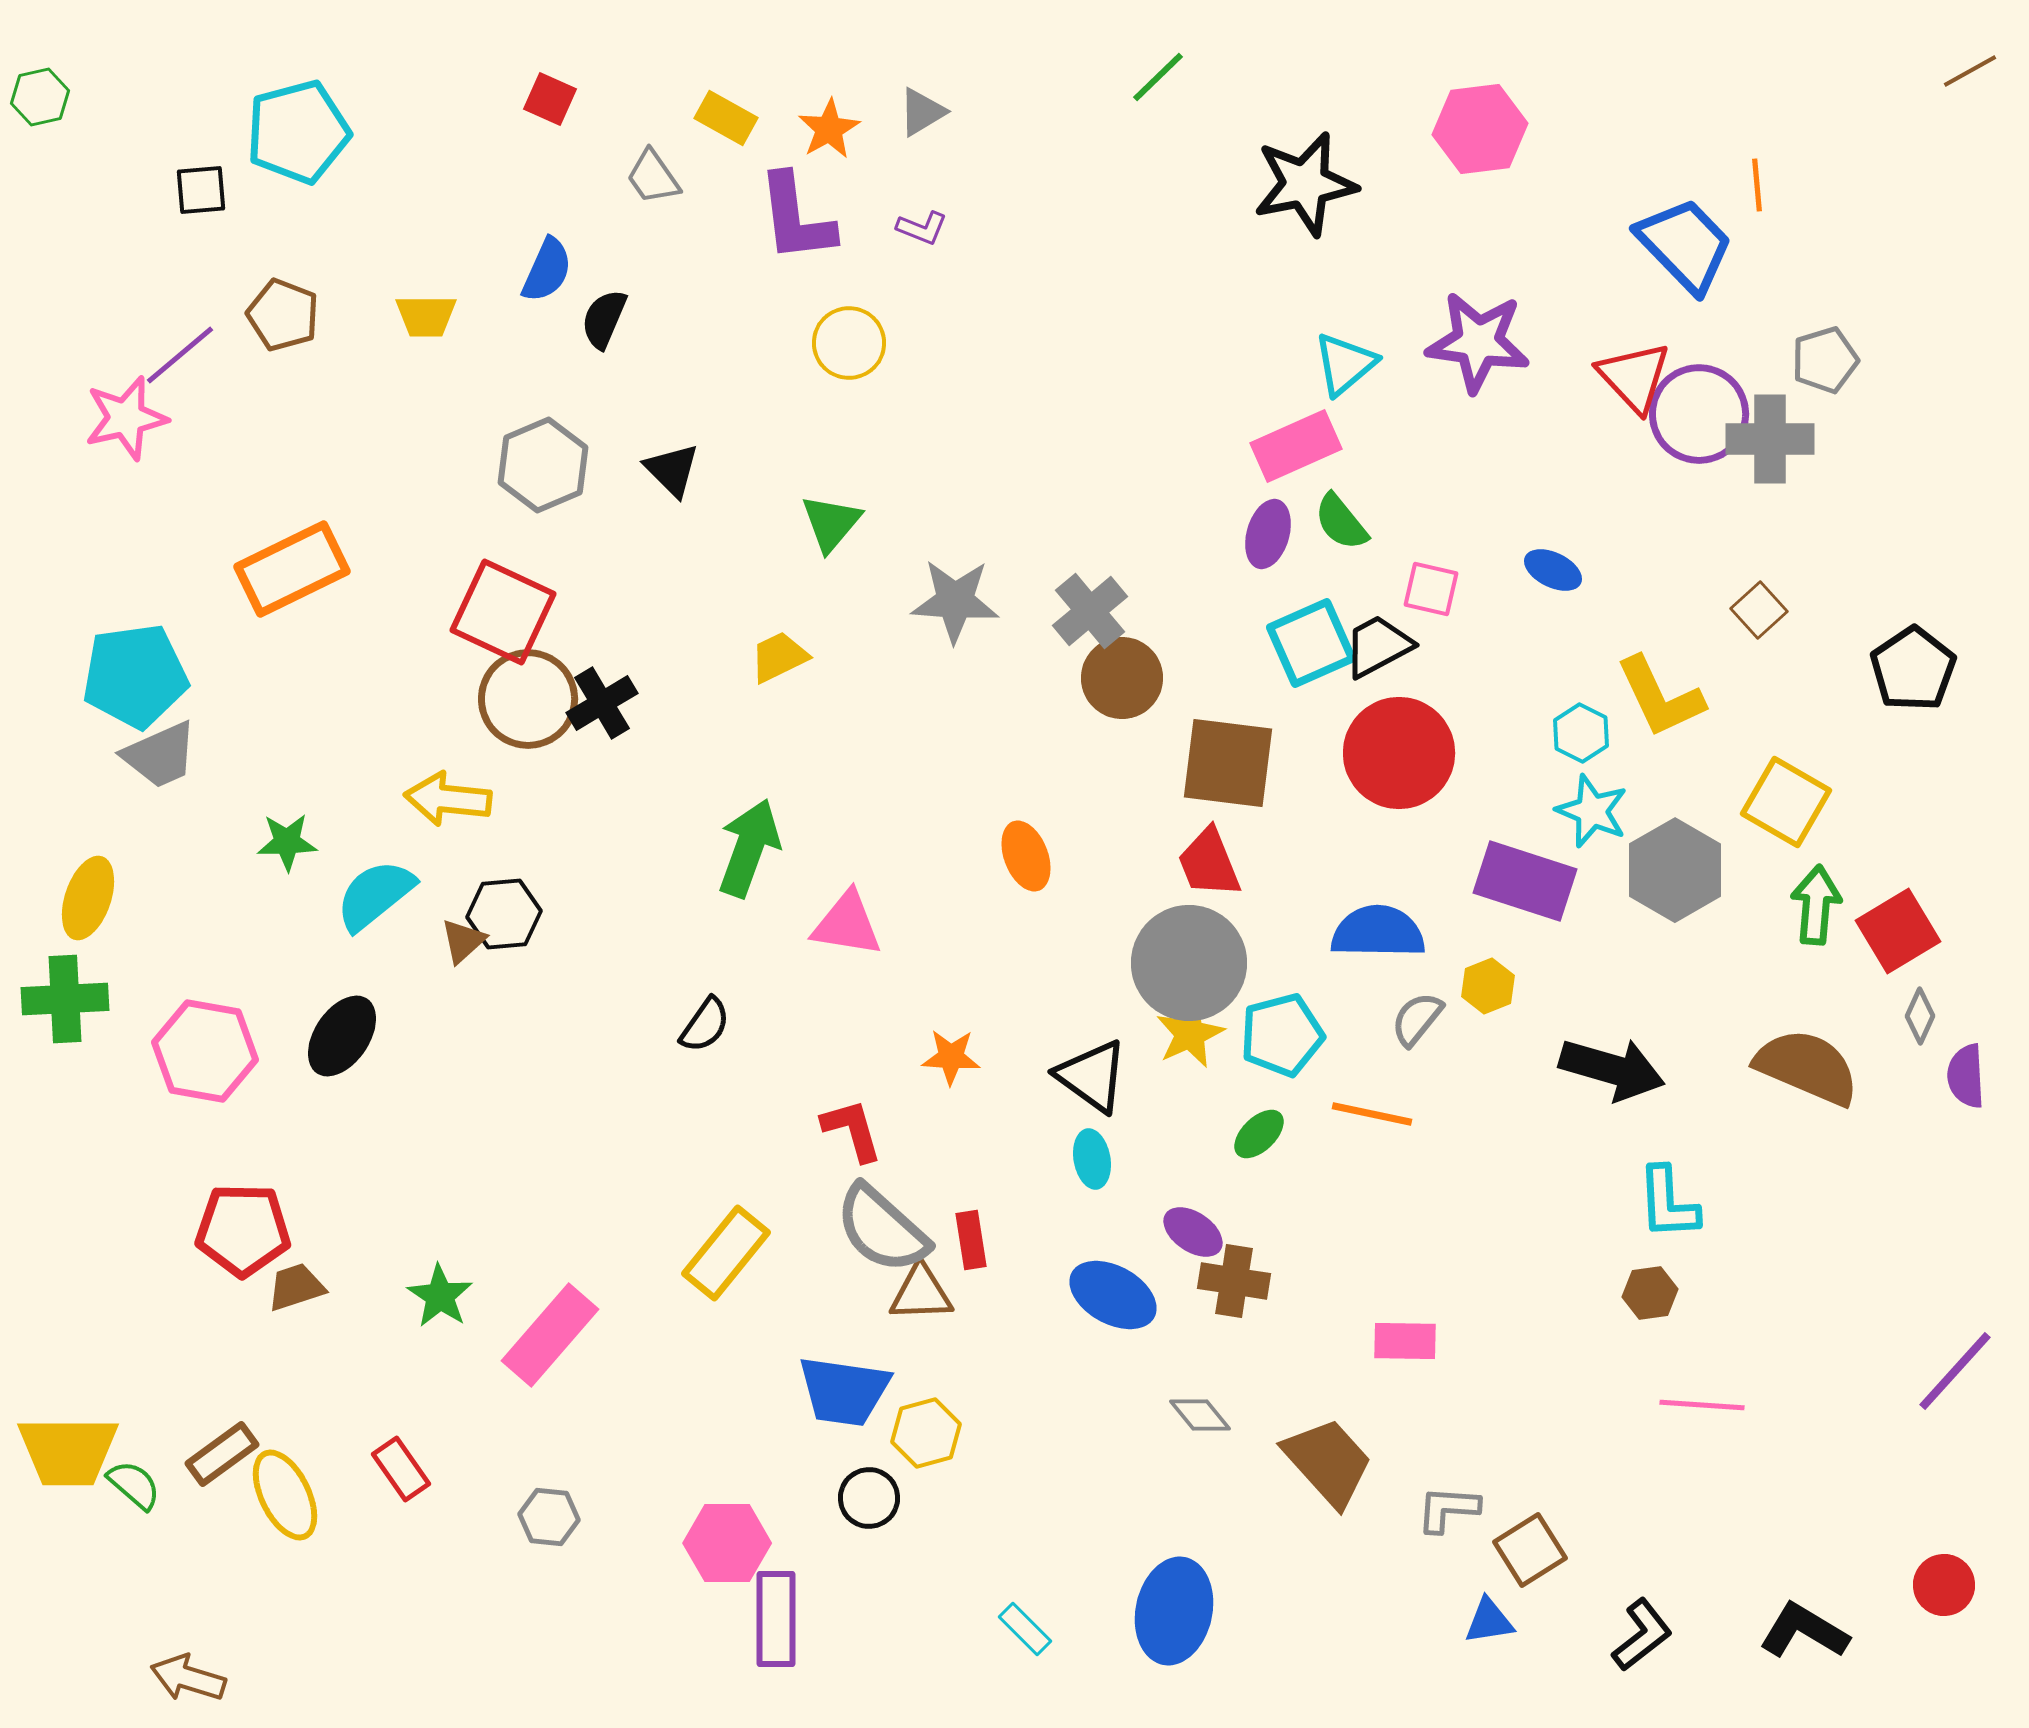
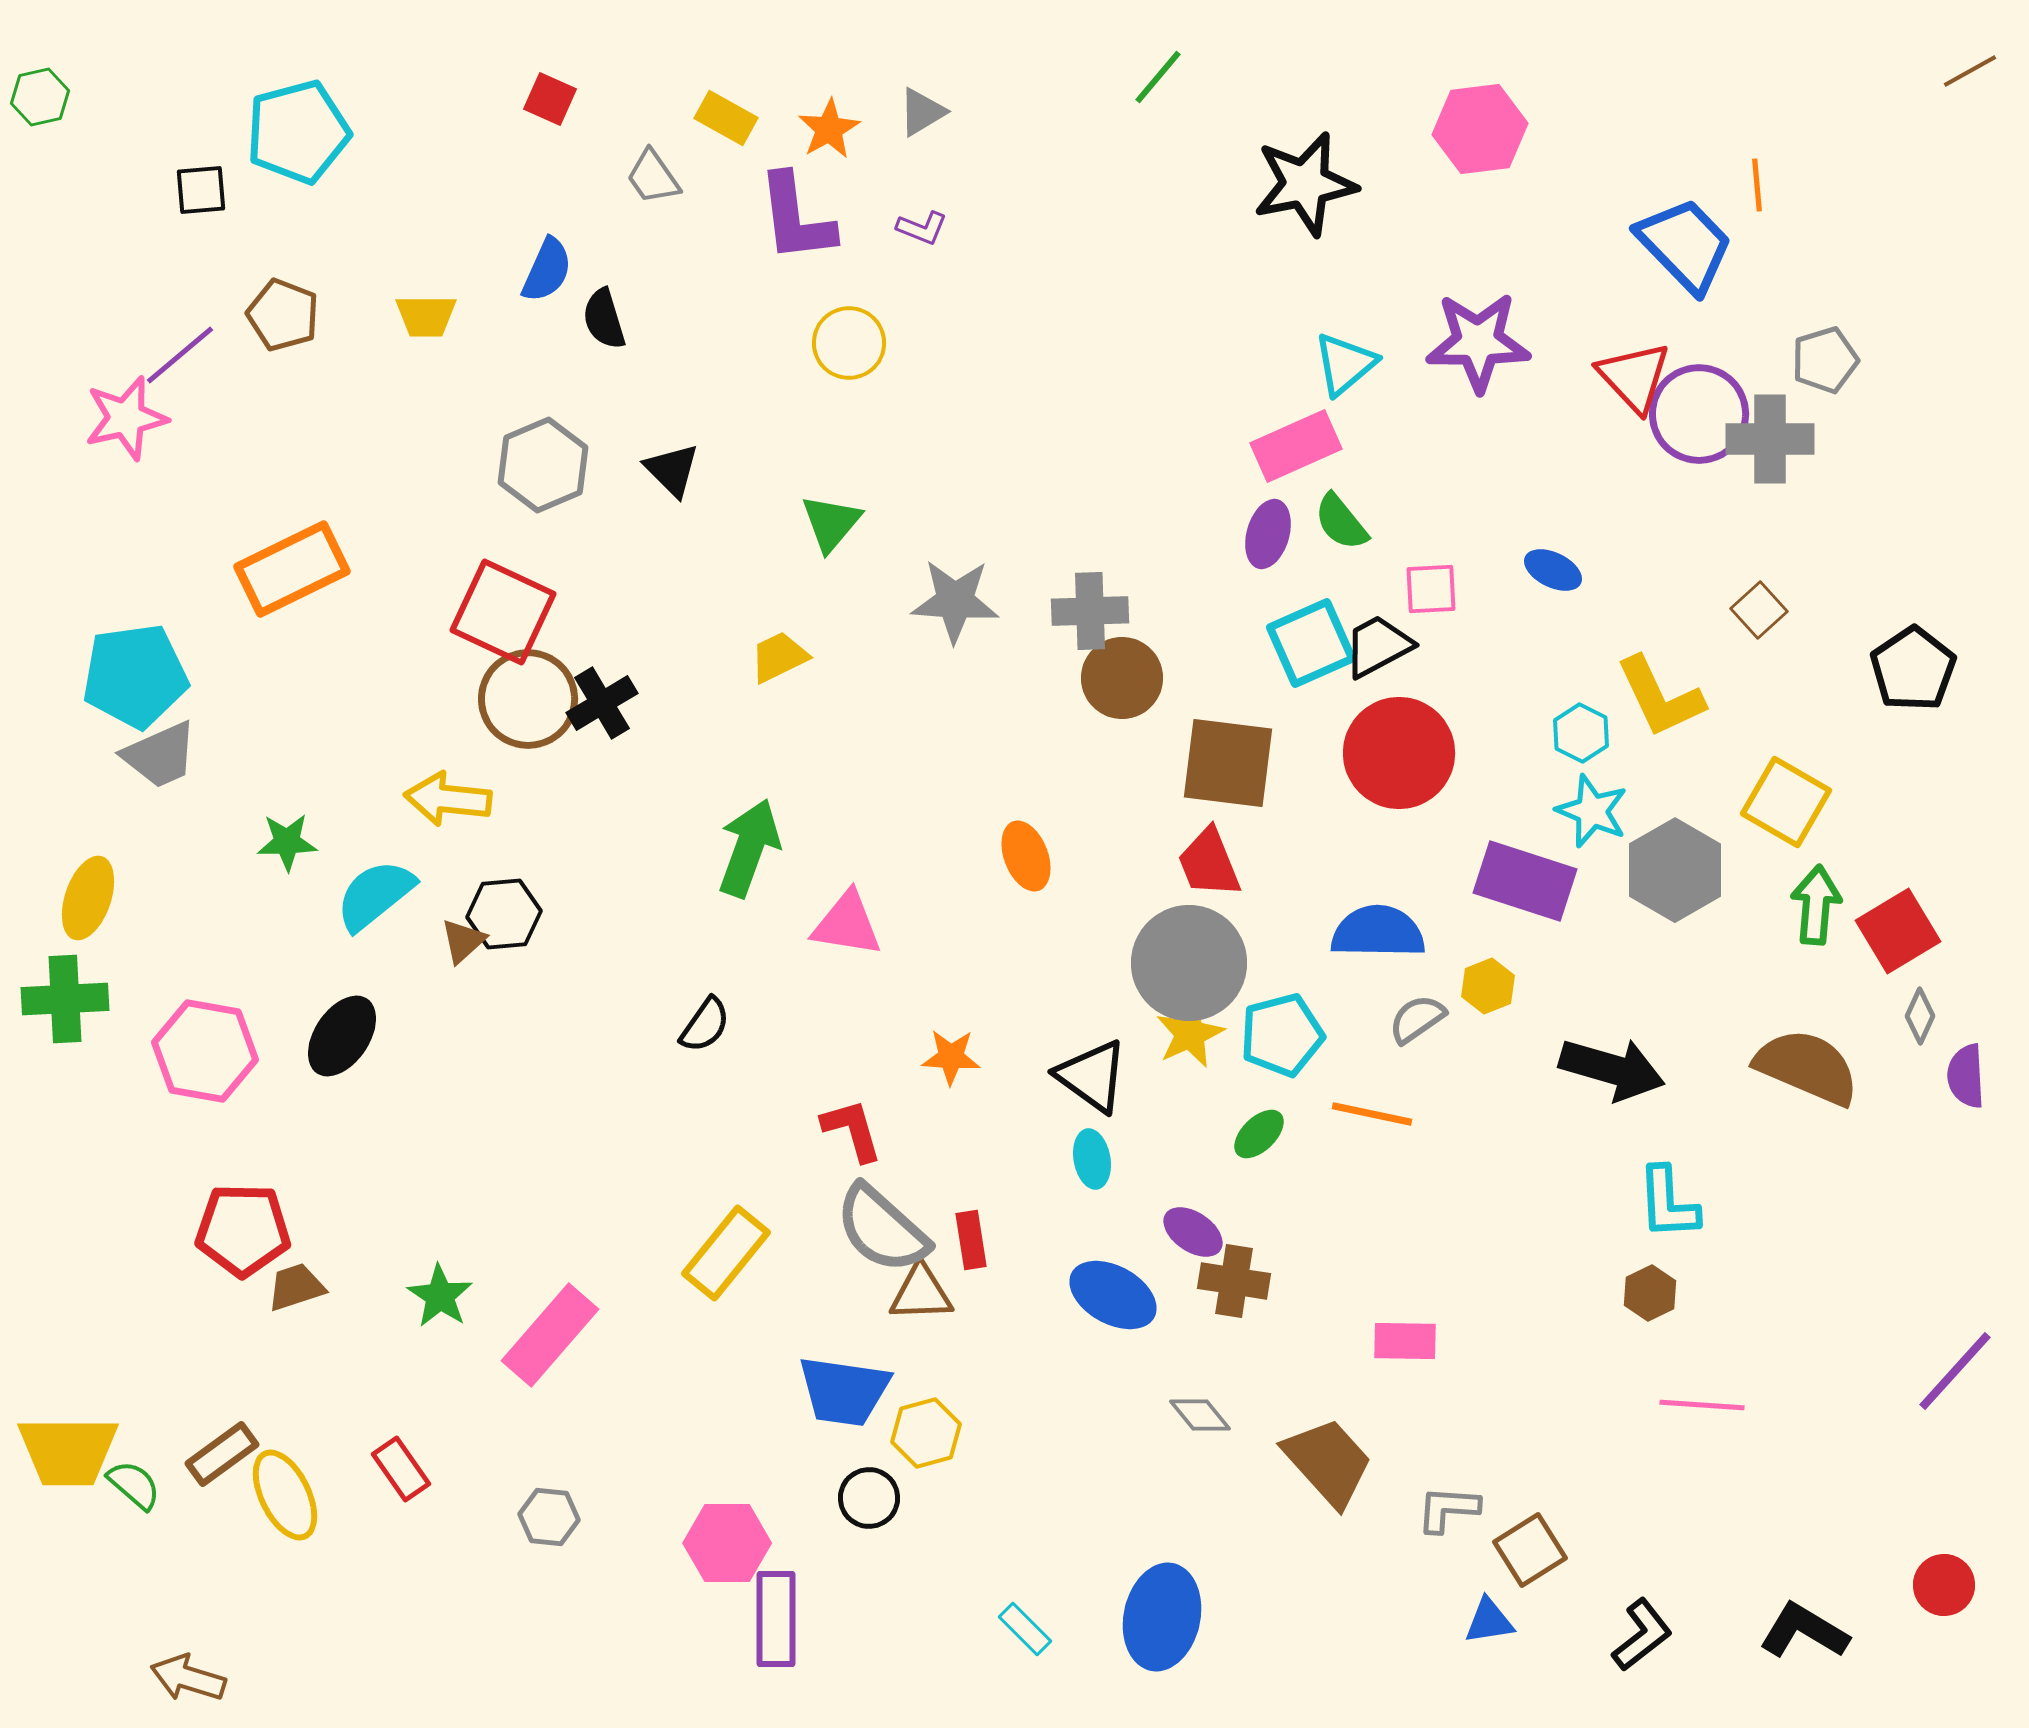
green line at (1158, 77): rotated 6 degrees counterclockwise
black semicircle at (604, 319): rotated 40 degrees counterclockwise
purple star at (1478, 342): rotated 8 degrees counterclockwise
pink square at (1431, 589): rotated 16 degrees counterclockwise
gray cross at (1090, 611): rotated 38 degrees clockwise
gray semicircle at (1417, 1019): rotated 16 degrees clockwise
brown hexagon at (1650, 1293): rotated 18 degrees counterclockwise
blue ellipse at (1174, 1611): moved 12 px left, 6 px down
